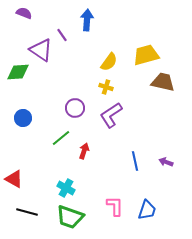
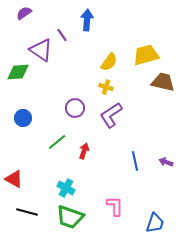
purple semicircle: rotated 56 degrees counterclockwise
green line: moved 4 px left, 4 px down
blue trapezoid: moved 8 px right, 13 px down
